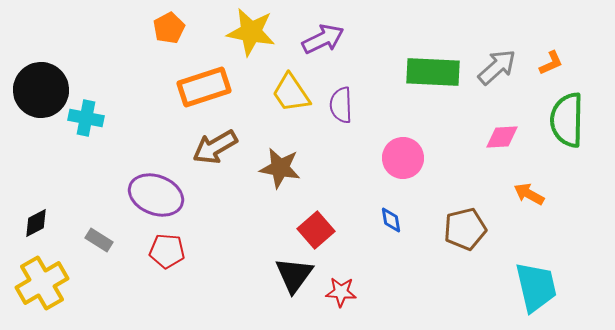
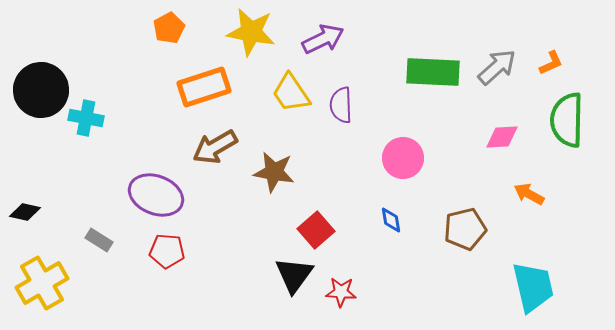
brown star: moved 6 px left, 4 px down
black diamond: moved 11 px left, 11 px up; rotated 40 degrees clockwise
cyan trapezoid: moved 3 px left
